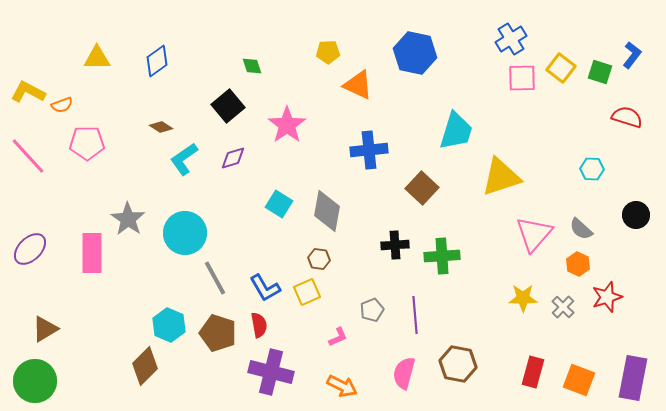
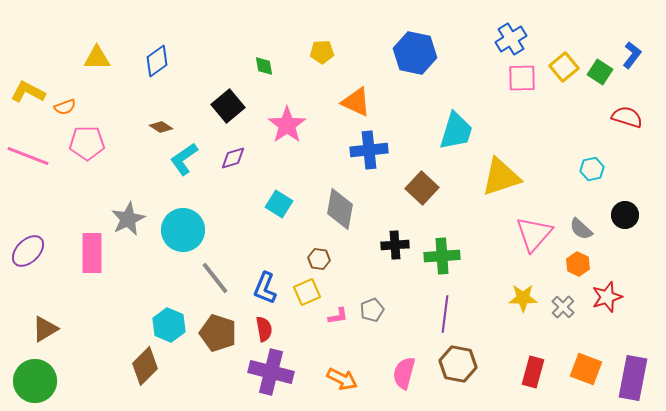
yellow pentagon at (328, 52): moved 6 px left
green diamond at (252, 66): moved 12 px right; rotated 10 degrees clockwise
yellow square at (561, 68): moved 3 px right, 1 px up; rotated 12 degrees clockwise
green square at (600, 72): rotated 15 degrees clockwise
orange triangle at (358, 85): moved 2 px left, 17 px down
orange semicircle at (62, 105): moved 3 px right, 2 px down
pink line at (28, 156): rotated 27 degrees counterclockwise
cyan hexagon at (592, 169): rotated 15 degrees counterclockwise
gray diamond at (327, 211): moved 13 px right, 2 px up
black circle at (636, 215): moved 11 px left
gray star at (128, 219): rotated 12 degrees clockwise
cyan circle at (185, 233): moved 2 px left, 3 px up
purple ellipse at (30, 249): moved 2 px left, 2 px down
gray line at (215, 278): rotated 9 degrees counterclockwise
blue L-shape at (265, 288): rotated 52 degrees clockwise
purple line at (415, 315): moved 30 px right, 1 px up; rotated 12 degrees clockwise
red semicircle at (259, 325): moved 5 px right, 4 px down
pink L-shape at (338, 337): moved 21 px up; rotated 15 degrees clockwise
orange square at (579, 380): moved 7 px right, 11 px up
orange arrow at (342, 386): moved 7 px up
